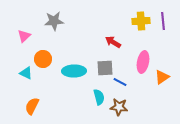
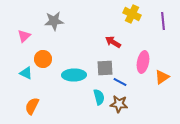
yellow cross: moved 9 px left, 7 px up; rotated 30 degrees clockwise
cyan ellipse: moved 4 px down
brown star: moved 3 px up
